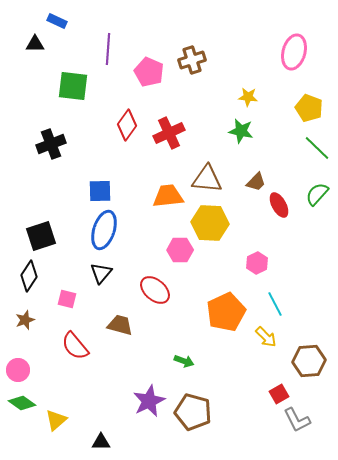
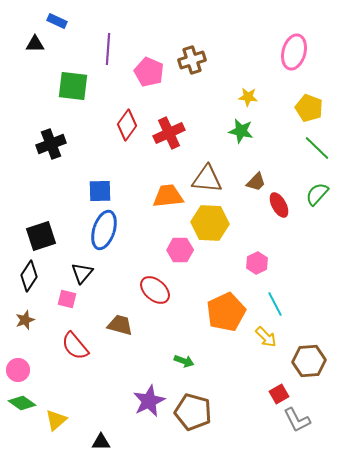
black triangle at (101, 273): moved 19 px left
